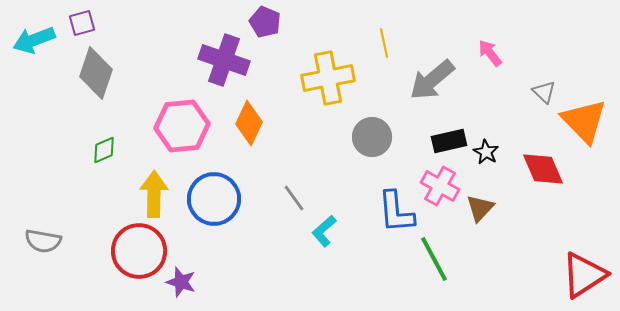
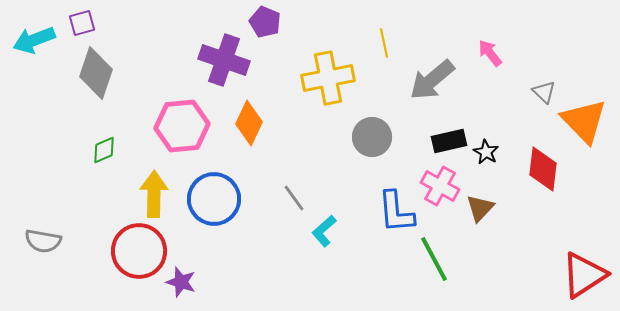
red diamond: rotated 30 degrees clockwise
